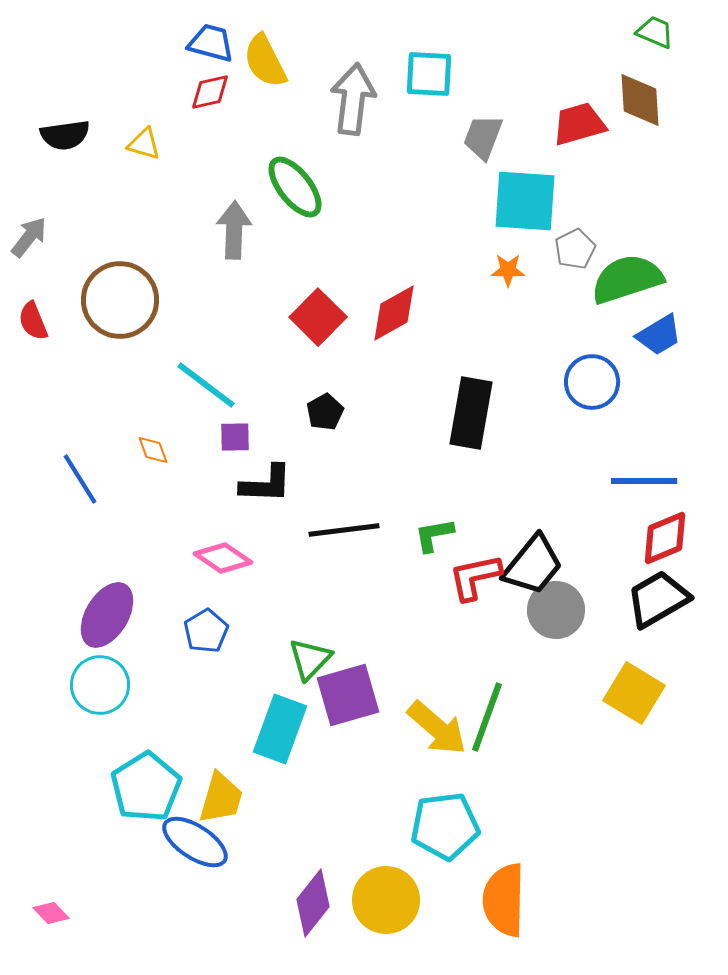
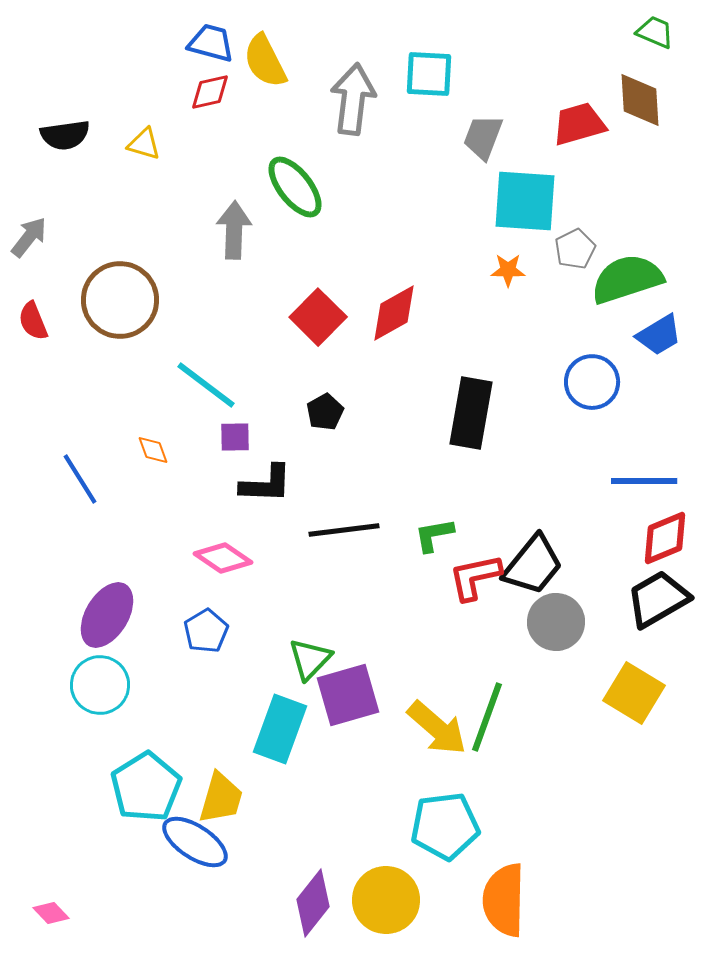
gray circle at (556, 610): moved 12 px down
